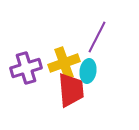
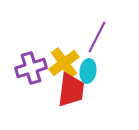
yellow cross: rotated 16 degrees counterclockwise
purple cross: moved 5 px right
red trapezoid: rotated 12 degrees clockwise
